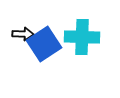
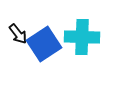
black arrow: moved 5 px left; rotated 50 degrees clockwise
